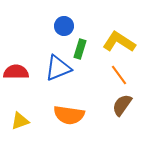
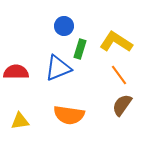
yellow L-shape: moved 3 px left
yellow triangle: rotated 12 degrees clockwise
